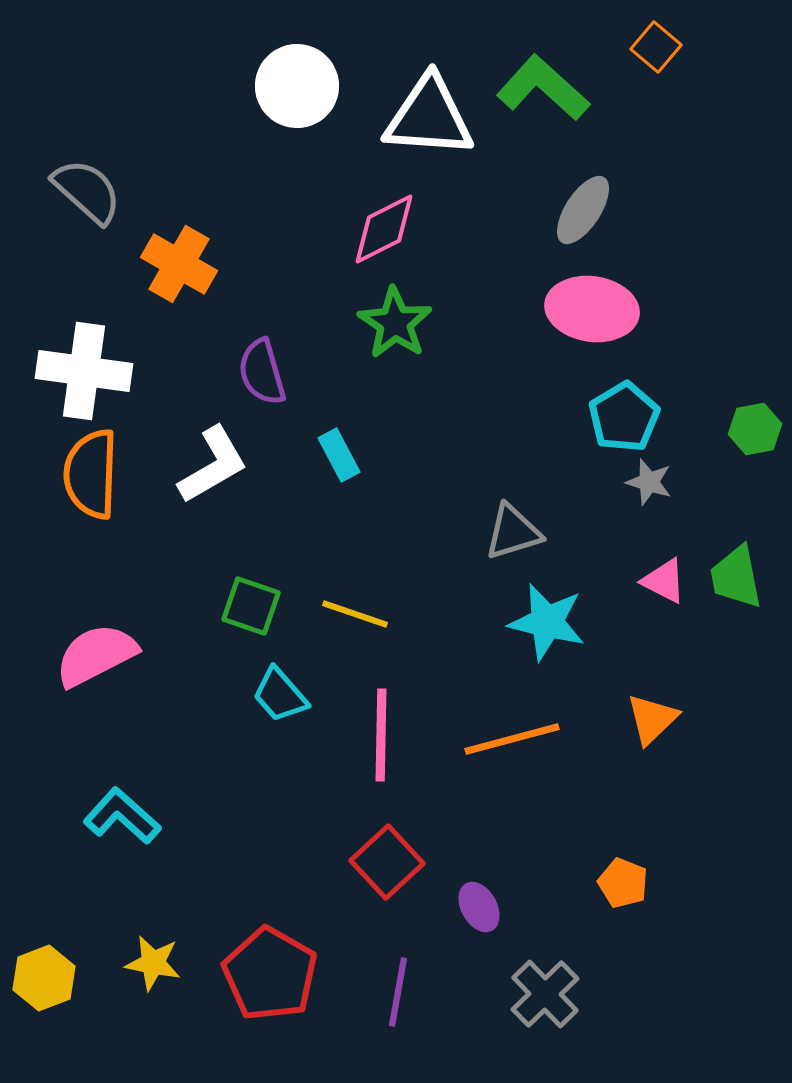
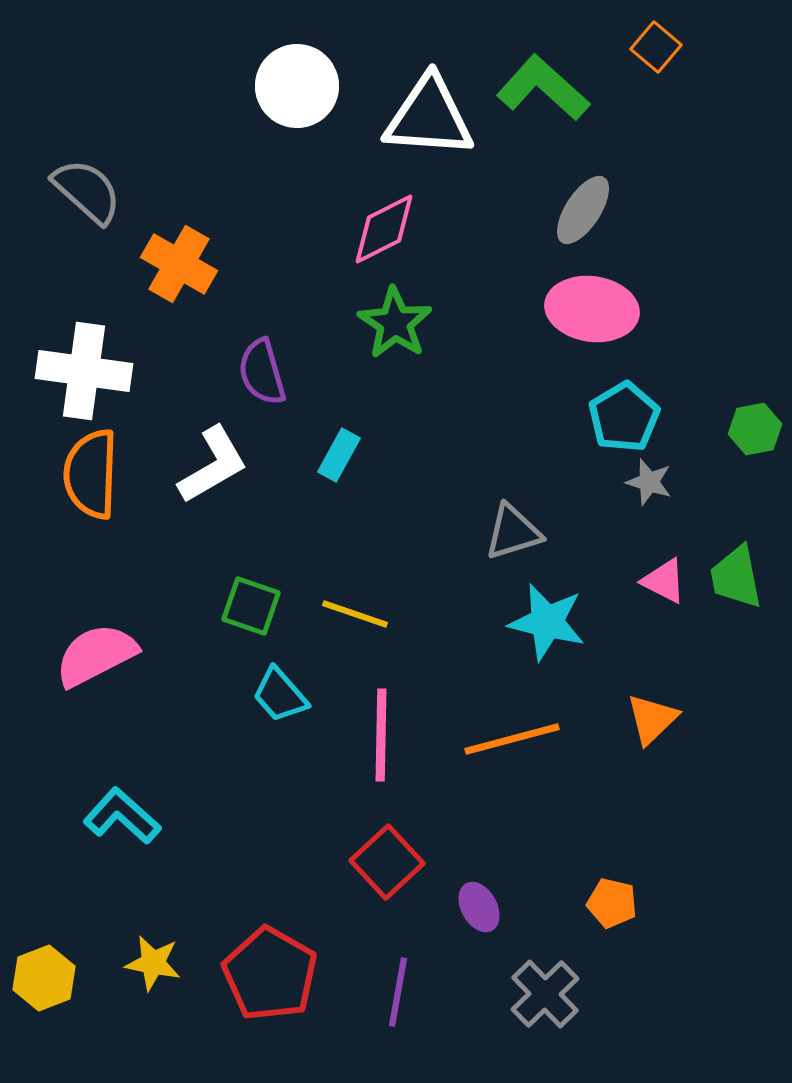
cyan rectangle: rotated 57 degrees clockwise
orange pentagon: moved 11 px left, 20 px down; rotated 9 degrees counterclockwise
